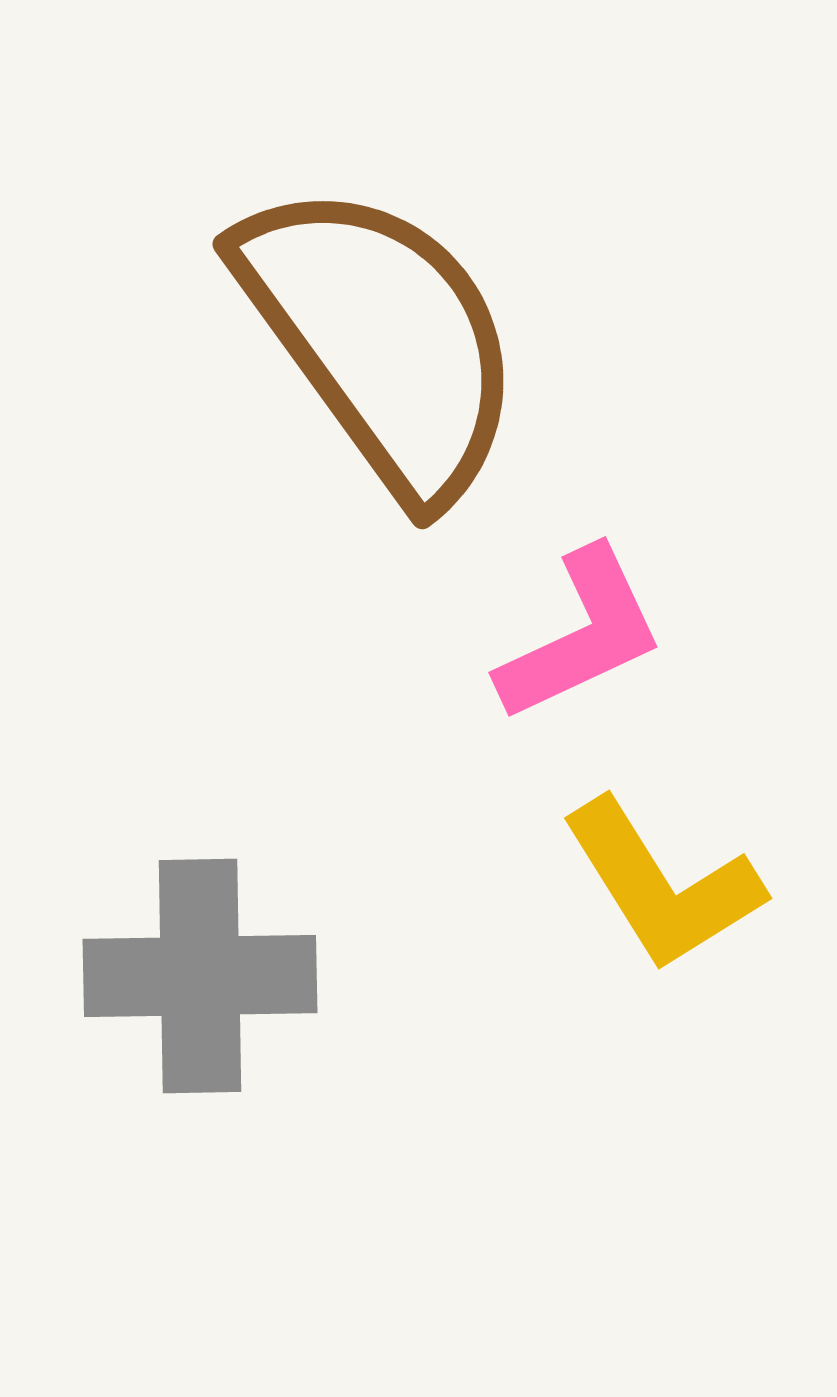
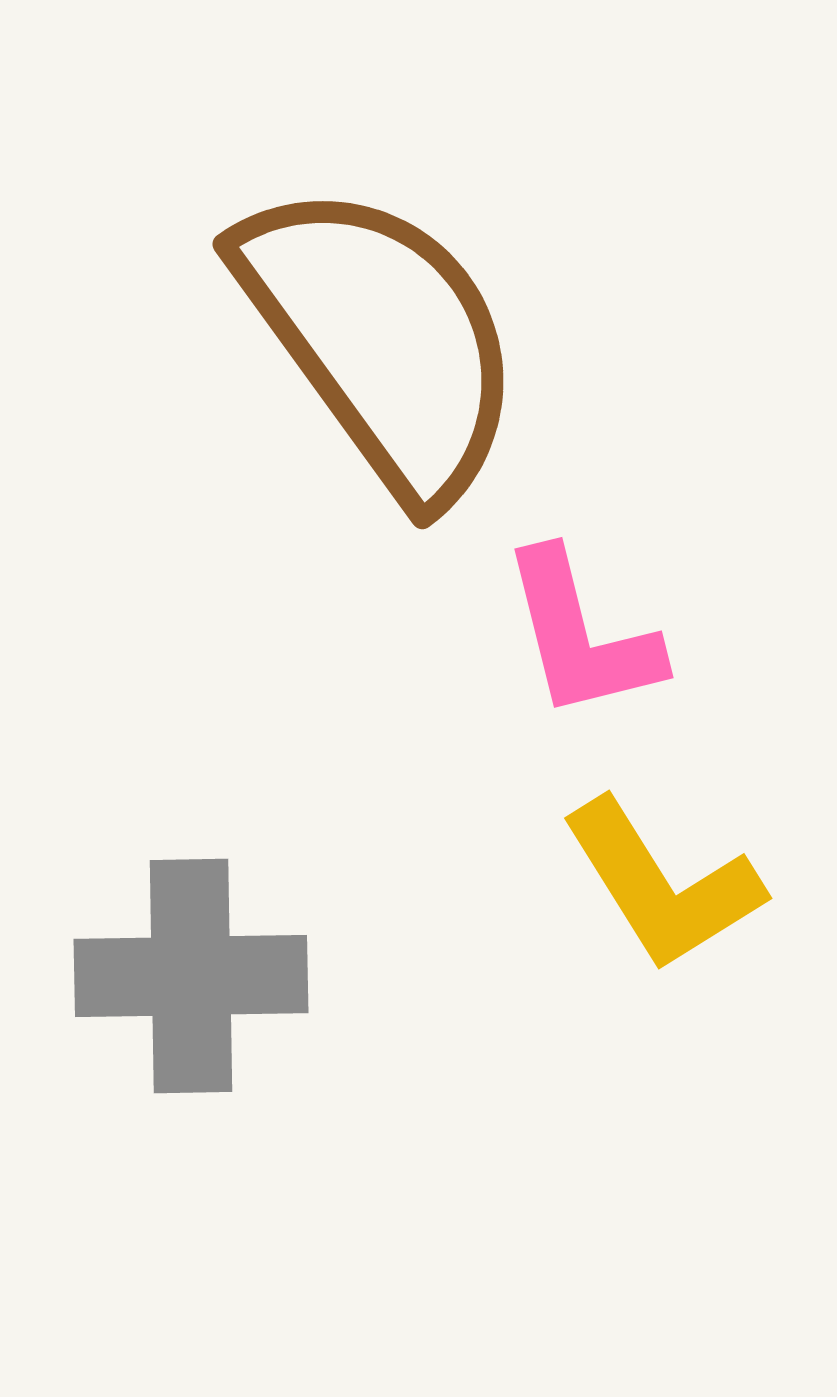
pink L-shape: rotated 101 degrees clockwise
gray cross: moved 9 px left
